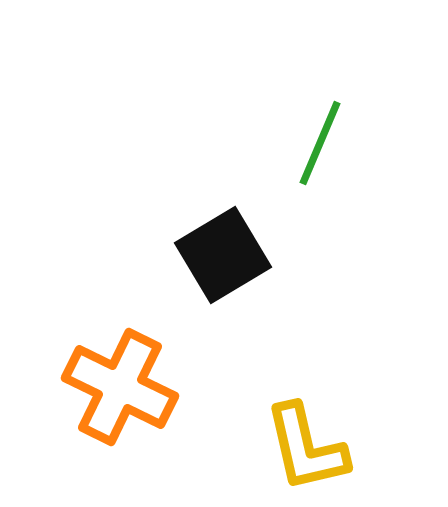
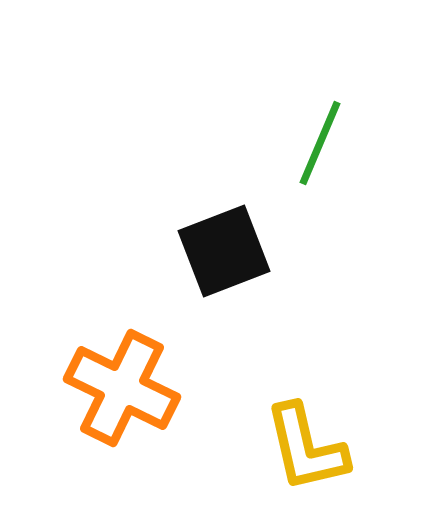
black square: moved 1 px right, 4 px up; rotated 10 degrees clockwise
orange cross: moved 2 px right, 1 px down
